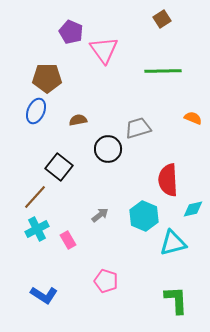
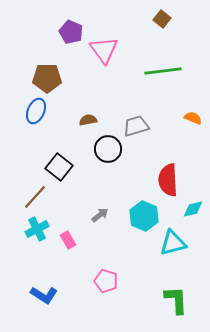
brown square: rotated 18 degrees counterclockwise
green line: rotated 6 degrees counterclockwise
brown semicircle: moved 10 px right
gray trapezoid: moved 2 px left, 2 px up
